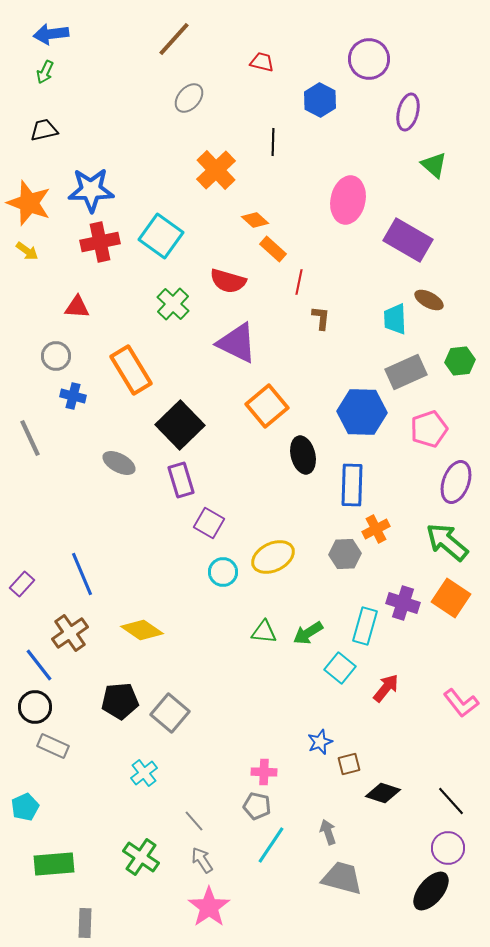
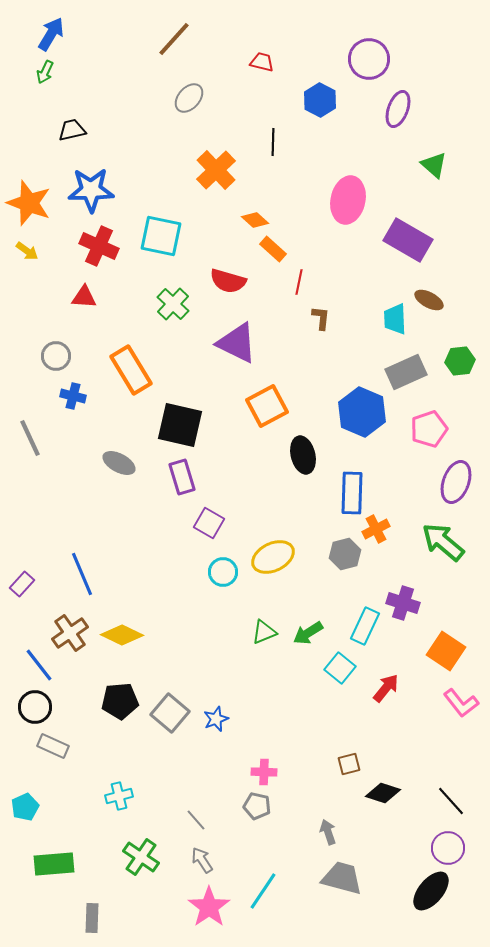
blue arrow at (51, 34): rotated 128 degrees clockwise
purple ellipse at (408, 112): moved 10 px left, 3 px up; rotated 6 degrees clockwise
black trapezoid at (44, 130): moved 28 px right
cyan square at (161, 236): rotated 24 degrees counterclockwise
red cross at (100, 242): moved 1 px left, 4 px down; rotated 36 degrees clockwise
red triangle at (77, 307): moved 7 px right, 10 px up
orange square at (267, 406): rotated 12 degrees clockwise
blue hexagon at (362, 412): rotated 21 degrees clockwise
black square at (180, 425): rotated 33 degrees counterclockwise
purple rectangle at (181, 480): moved 1 px right, 3 px up
blue rectangle at (352, 485): moved 8 px down
green arrow at (447, 542): moved 4 px left
gray hexagon at (345, 554): rotated 12 degrees counterclockwise
orange square at (451, 598): moved 5 px left, 53 px down
cyan rectangle at (365, 626): rotated 9 degrees clockwise
yellow diamond at (142, 630): moved 20 px left, 5 px down; rotated 9 degrees counterclockwise
green triangle at (264, 632): rotated 28 degrees counterclockwise
blue star at (320, 742): moved 104 px left, 23 px up
cyan cross at (144, 773): moved 25 px left, 23 px down; rotated 24 degrees clockwise
gray line at (194, 821): moved 2 px right, 1 px up
cyan line at (271, 845): moved 8 px left, 46 px down
gray rectangle at (85, 923): moved 7 px right, 5 px up
